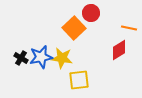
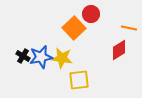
red circle: moved 1 px down
black cross: moved 2 px right, 2 px up
